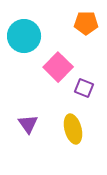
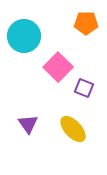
yellow ellipse: rotated 28 degrees counterclockwise
